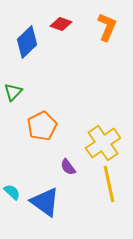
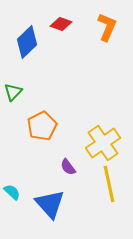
blue triangle: moved 5 px right, 2 px down; rotated 12 degrees clockwise
